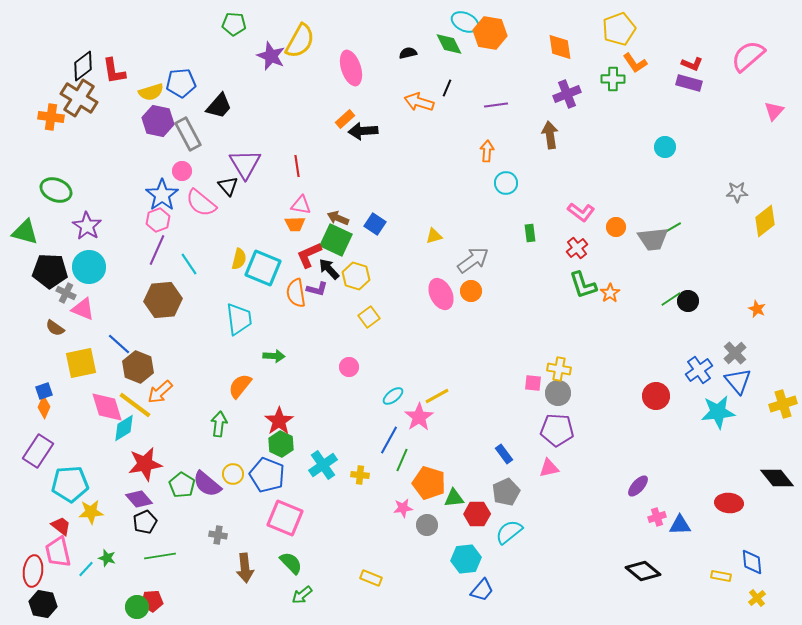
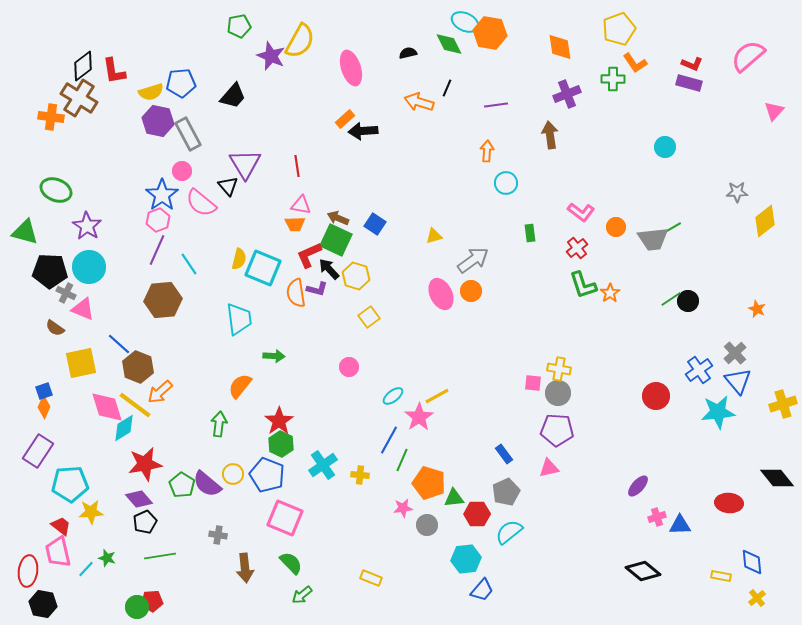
green pentagon at (234, 24): moved 5 px right, 2 px down; rotated 15 degrees counterclockwise
black trapezoid at (219, 106): moved 14 px right, 10 px up
red ellipse at (33, 571): moved 5 px left
